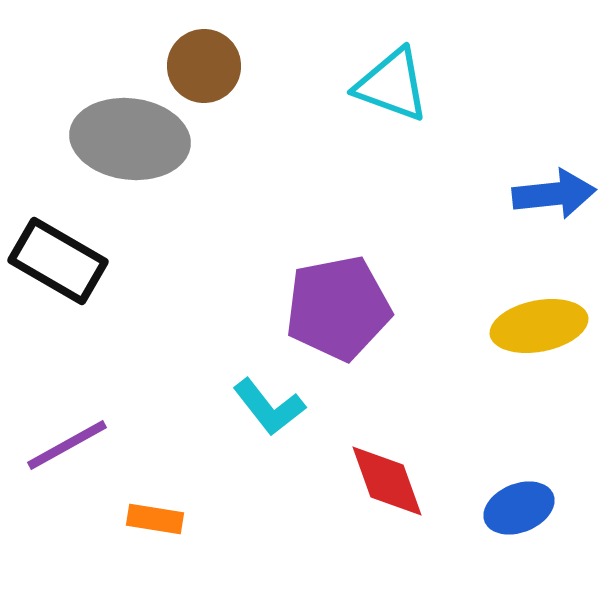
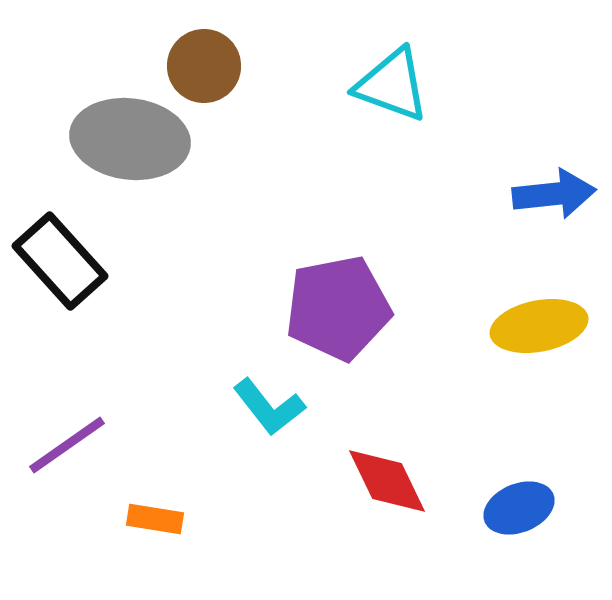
black rectangle: moved 2 px right; rotated 18 degrees clockwise
purple line: rotated 6 degrees counterclockwise
red diamond: rotated 6 degrees counterclockwise
